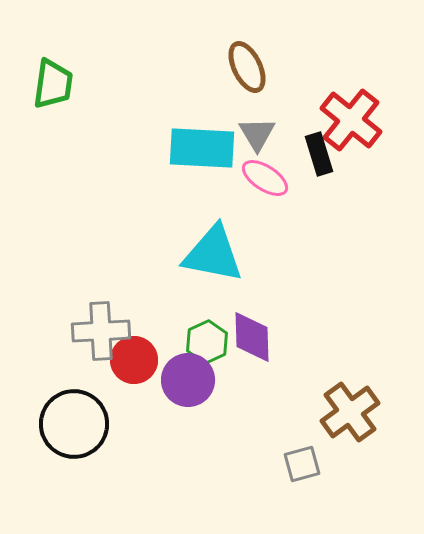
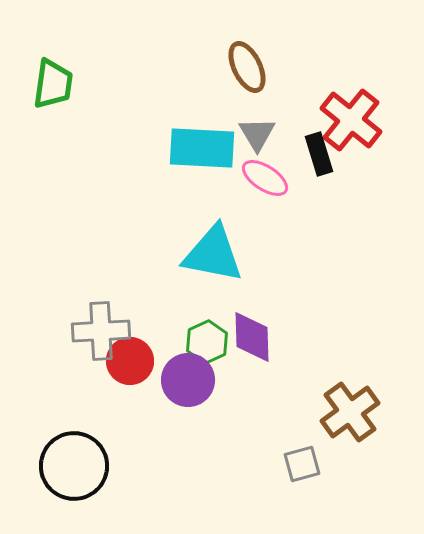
red circle: moved 4 px left, 1 px down
black circle: moved 42 px down
